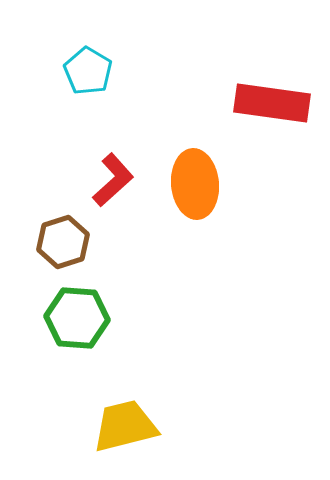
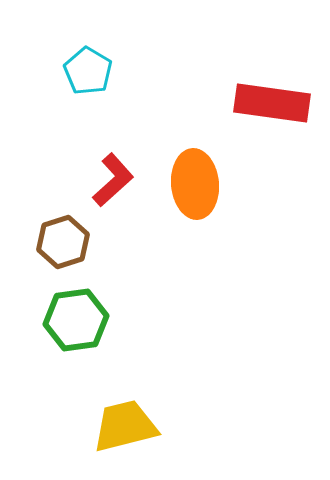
green hexagon: moved 1 px left, 2 px down; rotated 12 degrees counterclockwise
